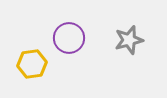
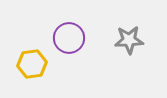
gray star: rotated 12 degrees clockwise
